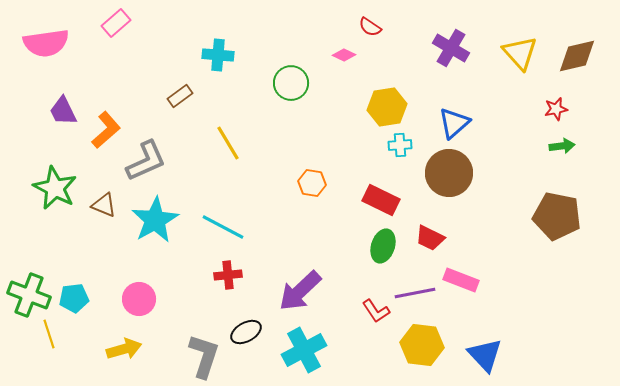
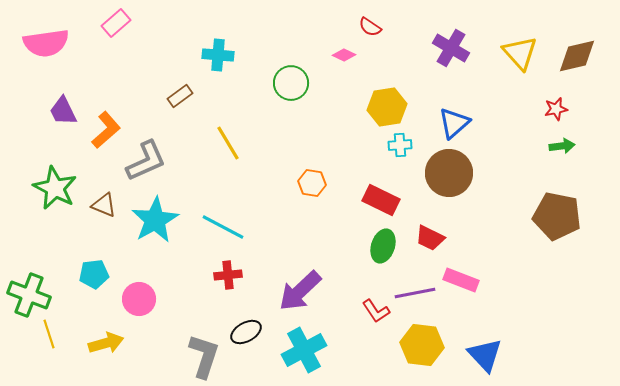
cyan pentagon at (74, 298): moved 20 px right, 24 px up
yellow arrow at (124, 349): moved 18 px left, 6 px up
